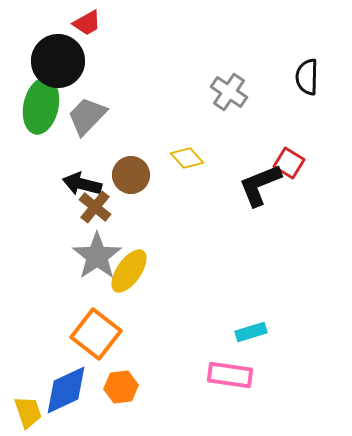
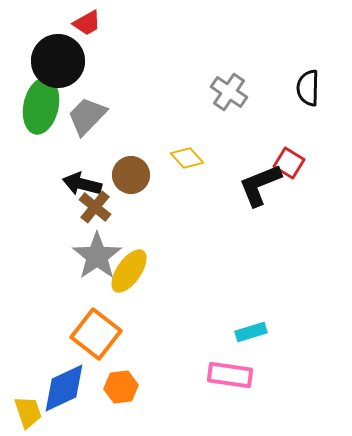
black semicircle: moved 1 px right, 11 px down
blue diamond: moved 2 px left, 2 px up
